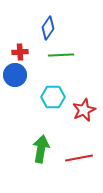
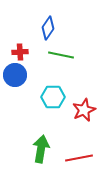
green line: rotated 15 degrees clockwise
